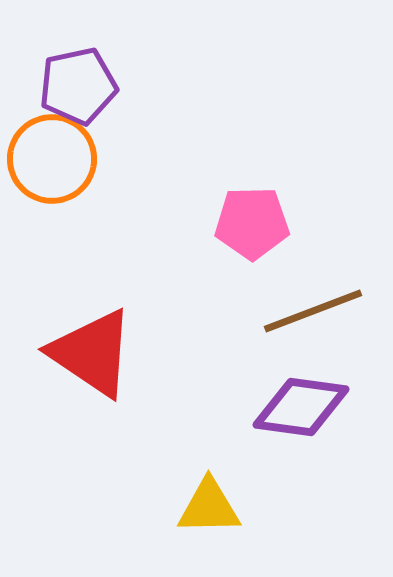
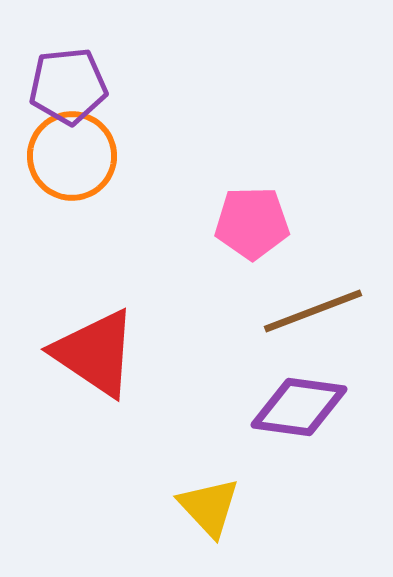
purple pentagon: moved 10 px left; rotated 6 degrees clockwise
orange circle: moved 20 px right, 3 px up
red triangle: moved 3 px right
purple diamond: moved 2 px left
yellow triangle: rotated 48 degrees clockwise
